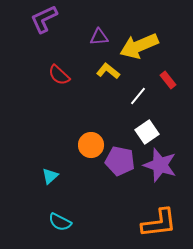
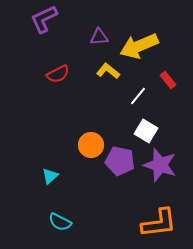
red semicircle: moved 1 px left, 1 px up; rotated 70 degrees counterclockwise
white square: moved 1 px left, 1 px up; rotated 25 degrees counterclockwise
